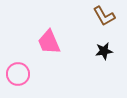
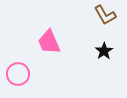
brown L-shape: moved 1 px right, 1 px up
black star: rotated 24 degrees counterclockwise
